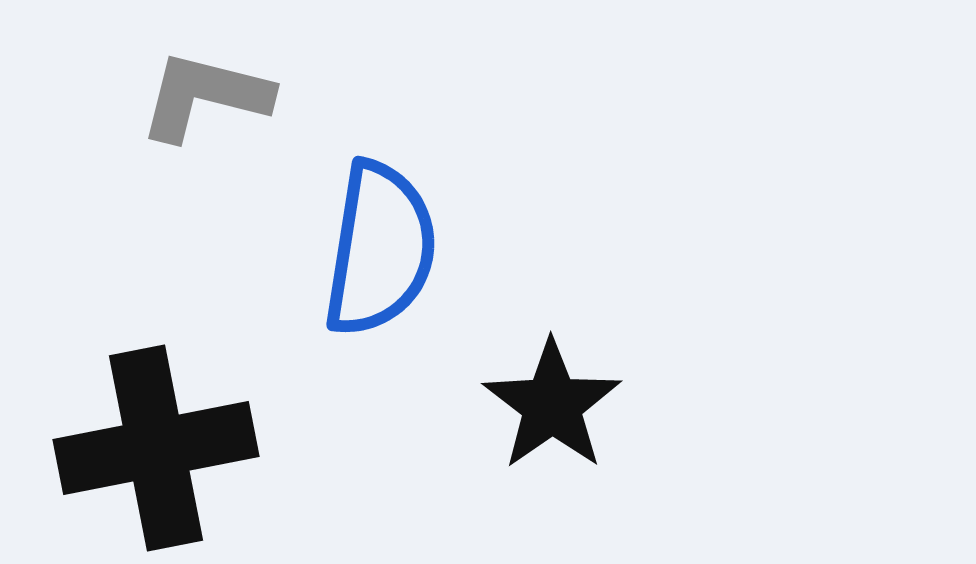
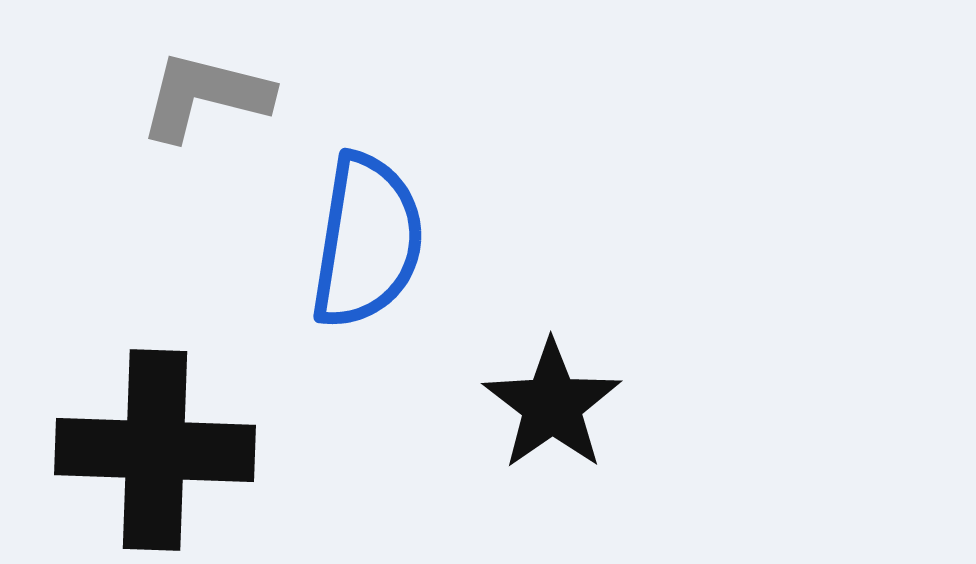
blue semicircle: moved 13 px left, 8 px up
black cross: moved 1 px left, 2 px down; rotated 13 degrees clockwise
